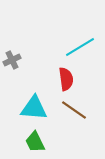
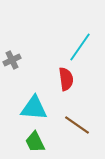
cyan line: rotated 24 degrees counterclockwise
brown line: moved 3 px right, 15 px down
